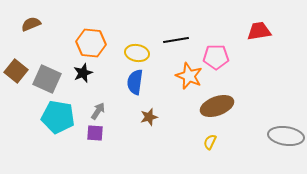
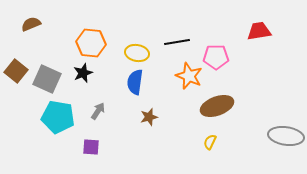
black line: moved 1 px right, 2 px down
purple square: moved 4 px left, 14 px down
